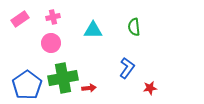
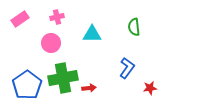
pink cross: moved 4 px right
cyan triangle: moved 1 px left, 4 px down
